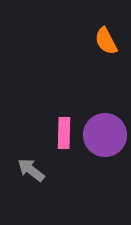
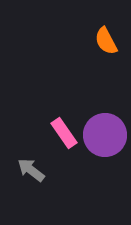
pink rectangle: rotated 36 degrees counterclockwise
